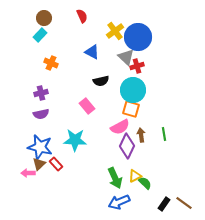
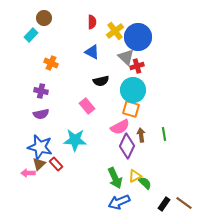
red semicircle: moved 10 px right, 6 px down; rotated 24 degrees clockwise
cyan rectangle: moved 9 px left
purple cross: moved 2 px up; rotated 24 degrees clockwise
